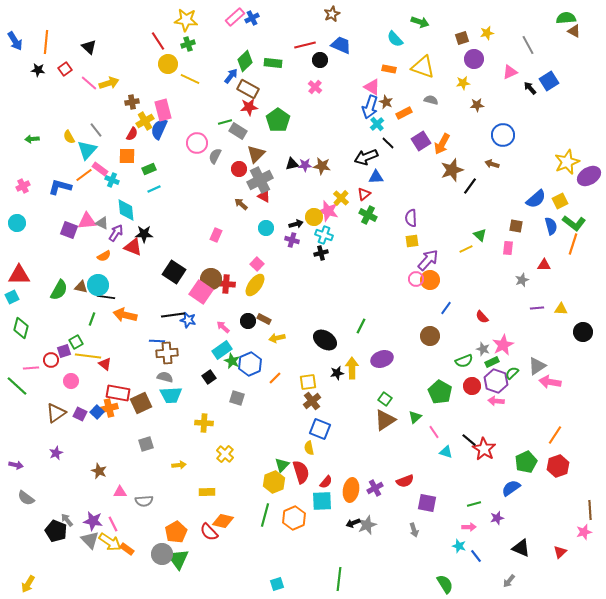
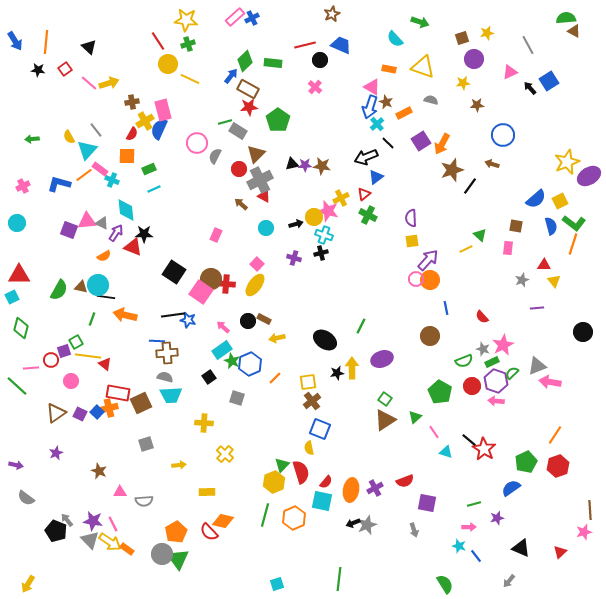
blue triangle at (376, 177): rotated 35 degrees counterclockwise
blue L-shape at (60, 187): moved 1 px left, 3 px up
yellow cross at (341, 198): rotated 21 degrees clockwise
purple cross at (292, 240): moved 2 px right, 18 px down
blue line at (446, 308): rotated 48 degrees counterclockwise
yellow triangle at (561, 309): moved 7 px left, 28 px up; rotated 48 degrees clockwise
gray triangle at (537, 366): rotated 12 degrees clockwise
cyan square at (322, 501): rotated 15 degrees clockwise
